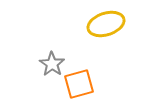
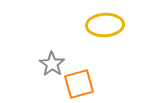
yellow ellipse: moved 1 px left, 1 px down; rotated 15 degrees clockwise
